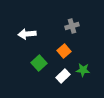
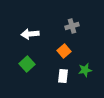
white arrow: moved 3 px right
green square: moved 12 px left, 1 px down
green star: moved 2 px right; rotated 16 degrees counterclockwise
white rectangle: rotated 40 degrees counterclockwise
